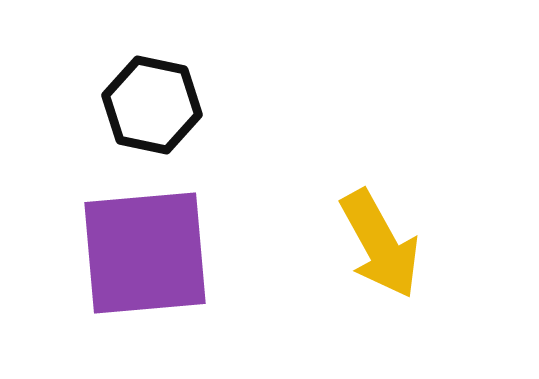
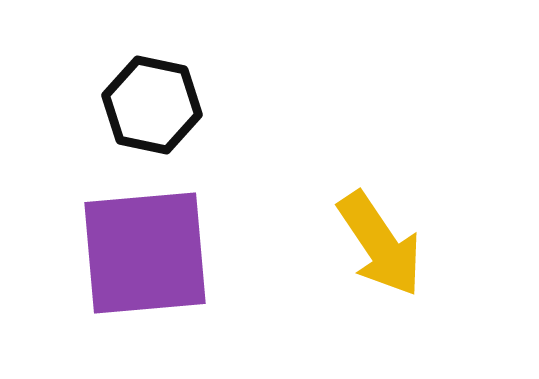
yellow arrow: rotated 5 degrees counterclockwise
